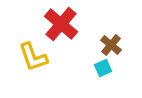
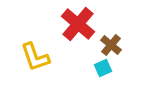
red cross: moved 17 px right
yellow L-shape: moved 2 px right
